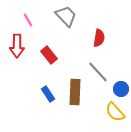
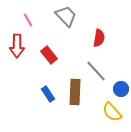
gray line: moved 2 px left, 1 px up
yellow semicircle: moved 3 px left
